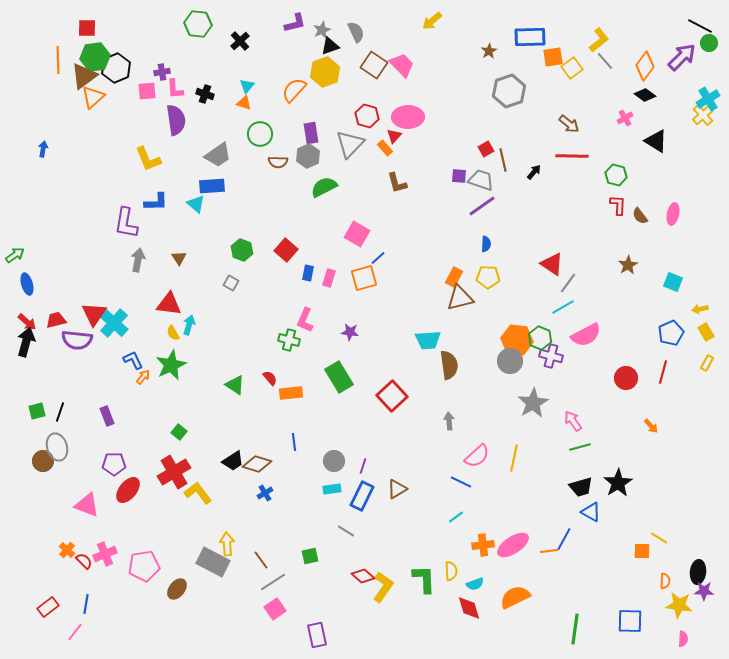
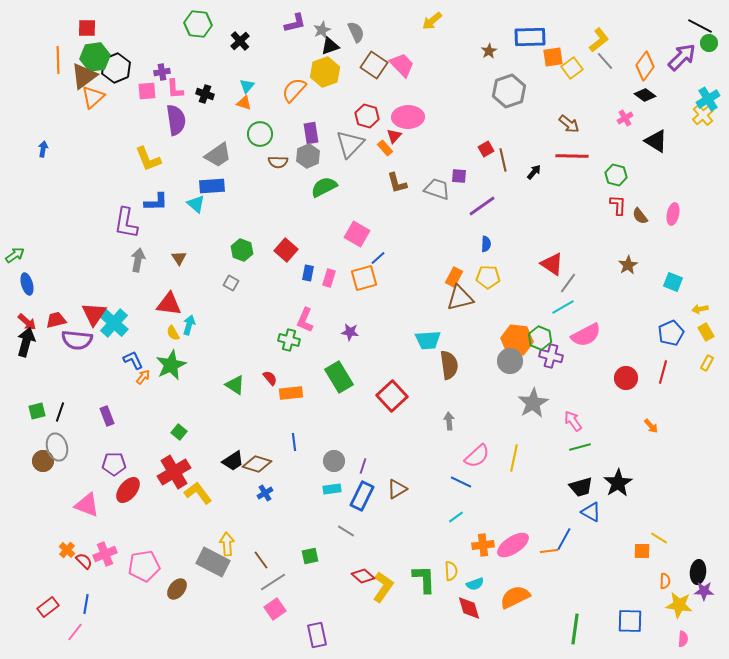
gray trapezoid at (481, 180): moved 44 px left, 9 px down
